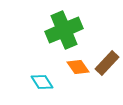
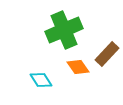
brown rectangle: moved 9 px up
cyan diamond: moved 1 px left, 2 px up
